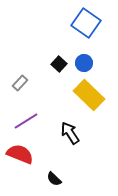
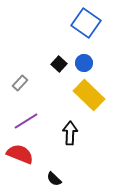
black arrow: rotated 35 degrees clockwise
